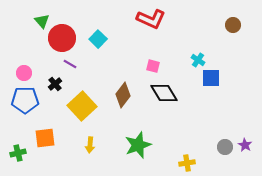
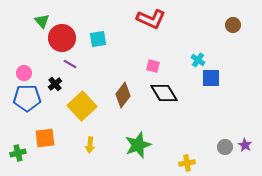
cyan square: rotated 36 degrees clockwise
blue pentagon: moved 2 px right, 2 px up
